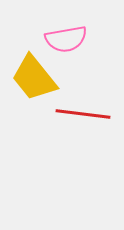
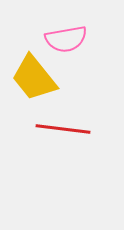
red line: moved 20 px left, 15 px down
